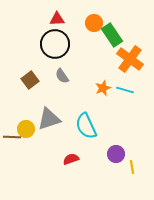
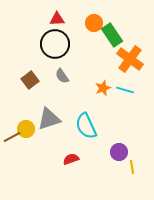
brown line: rotated 30 degrees counterclockwise
purple circle: moved 3 px right, 2 px up
